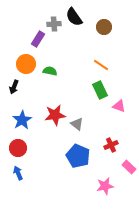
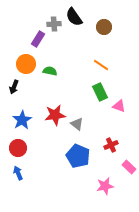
green rectangle: moved 2 px down
